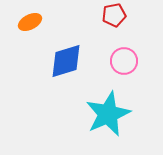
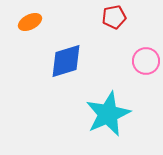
red pentagon: moved 2 px down
pink circle: moved 22 px right
